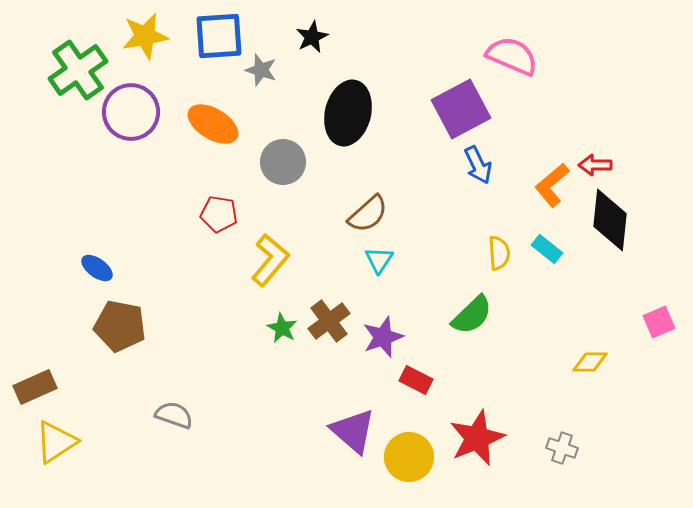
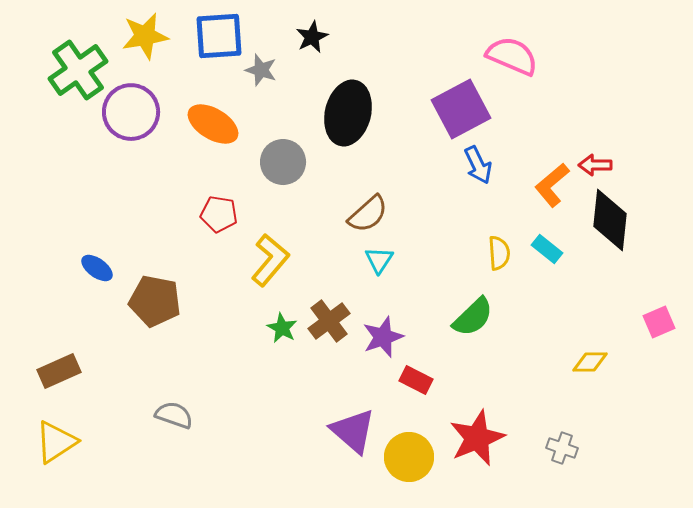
green semicircle: moved 1 px right, 2 px down
brown pentagon: moved 35 px right, 25 px up
brown rectangle: moved 24 px right, 16 px up
